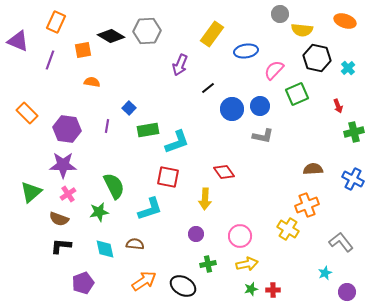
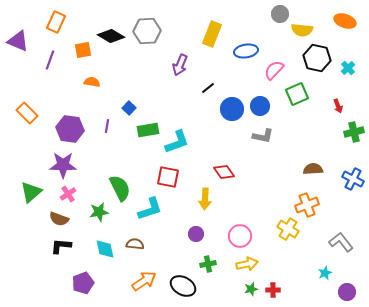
yellow rectangle at (212, 34): rotated 15 degrees counterclockwise
purple hexagon at (67, 129): moved 3 px right
green semicircle at (114, 186): moved 6 px right, 2 px down
